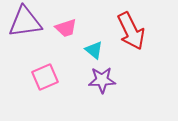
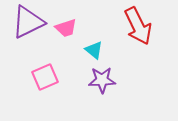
purple triangle: moved 3 px right; rotated 18 degrees counterclockwise
red arrow: moved 7 px right, 5 px up
